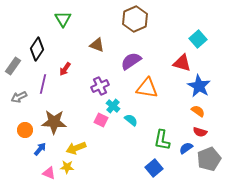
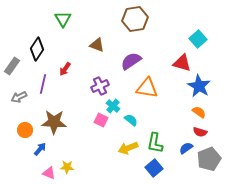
brown hexagon: rotated 15 degrees clockwise
gray rectangle: moved 1 px left
orange semicircle: moved 1 px right, 1 px down
green L-shape: moved 7 px left, 3 px down
yellow arrow: moved 52 px right
